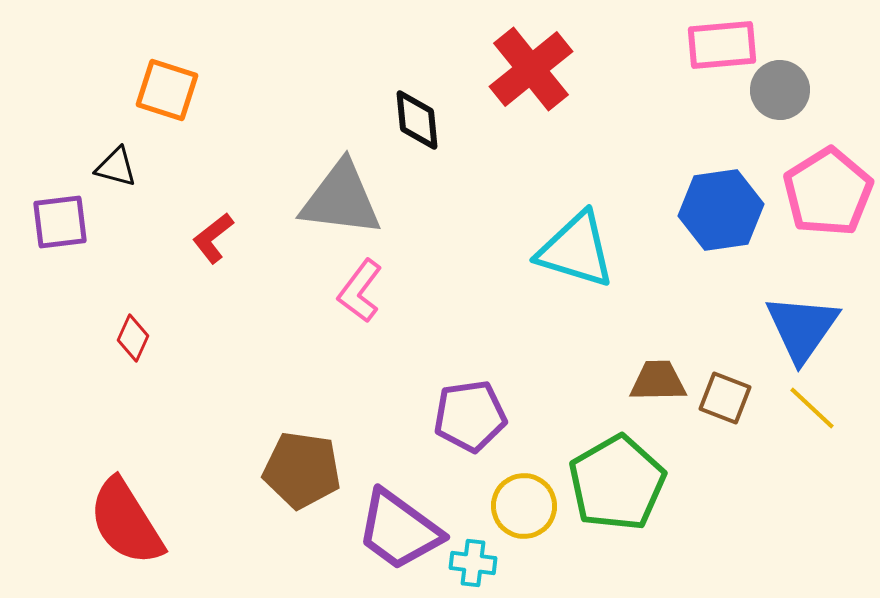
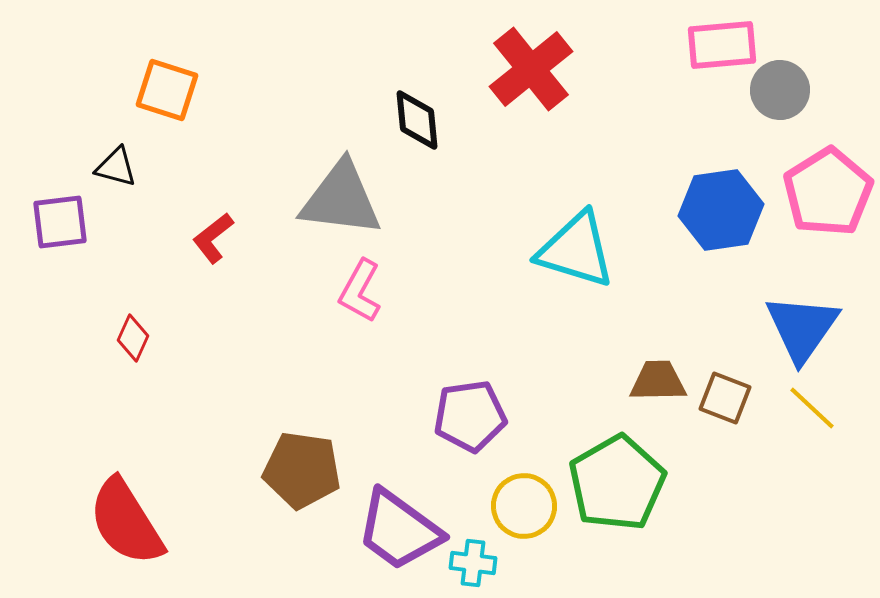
pink L-shape: rotated 8 degrees counterclockwise
